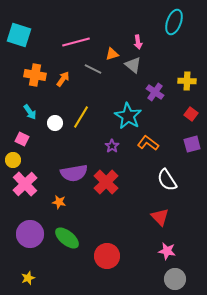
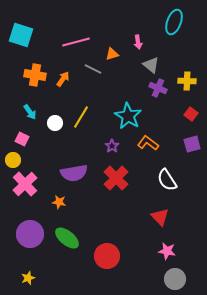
cyan square: moved 2 px right
gray triangle: moved 18 px right
purple cross: moved 3 px right, 4 px up; rotated 12 degrees counterclockwise
red cross: moved 10 px right, 4 px up
